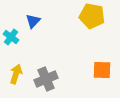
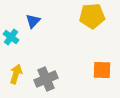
yellow pentagon: rotated 15 degrees counterclockwise
